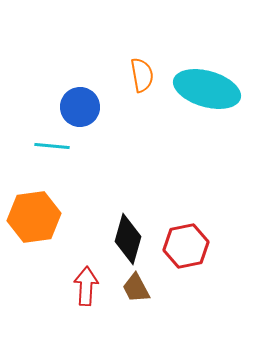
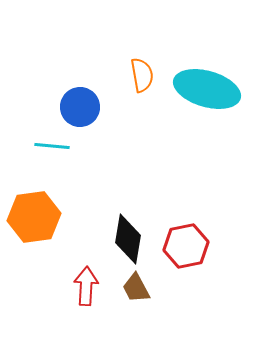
black diamond: rotated 6 degrees counterclockwise
